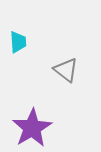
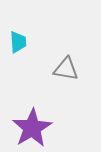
gray triangle: moved 1 px up; rotated 28 degrees counterclockwise
